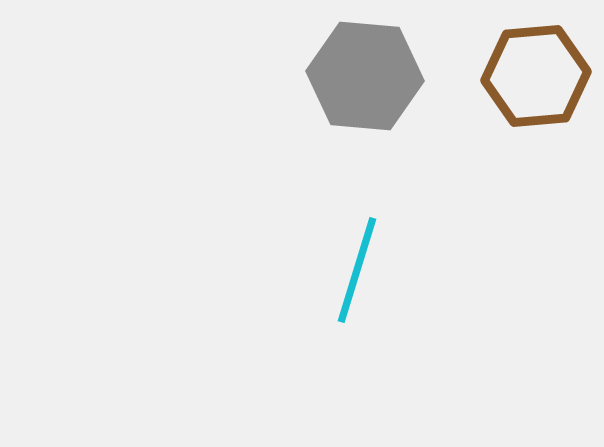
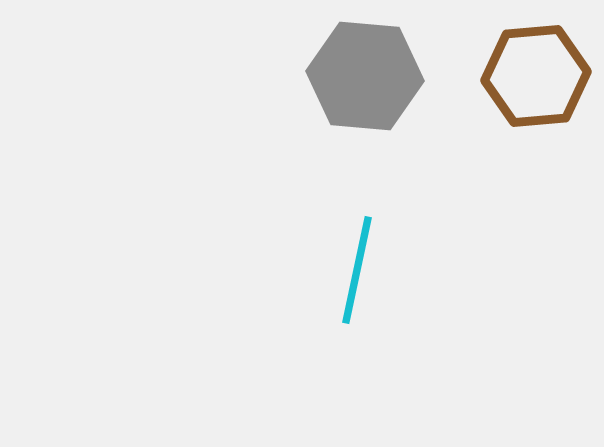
cyan line: rotated 5 degrees counterclockwise
